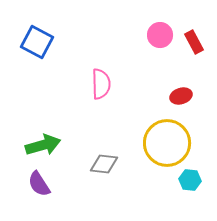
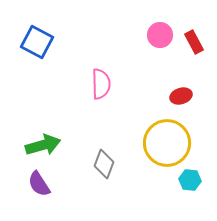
gray diamond: rotated 76 degrees counterclockwise
